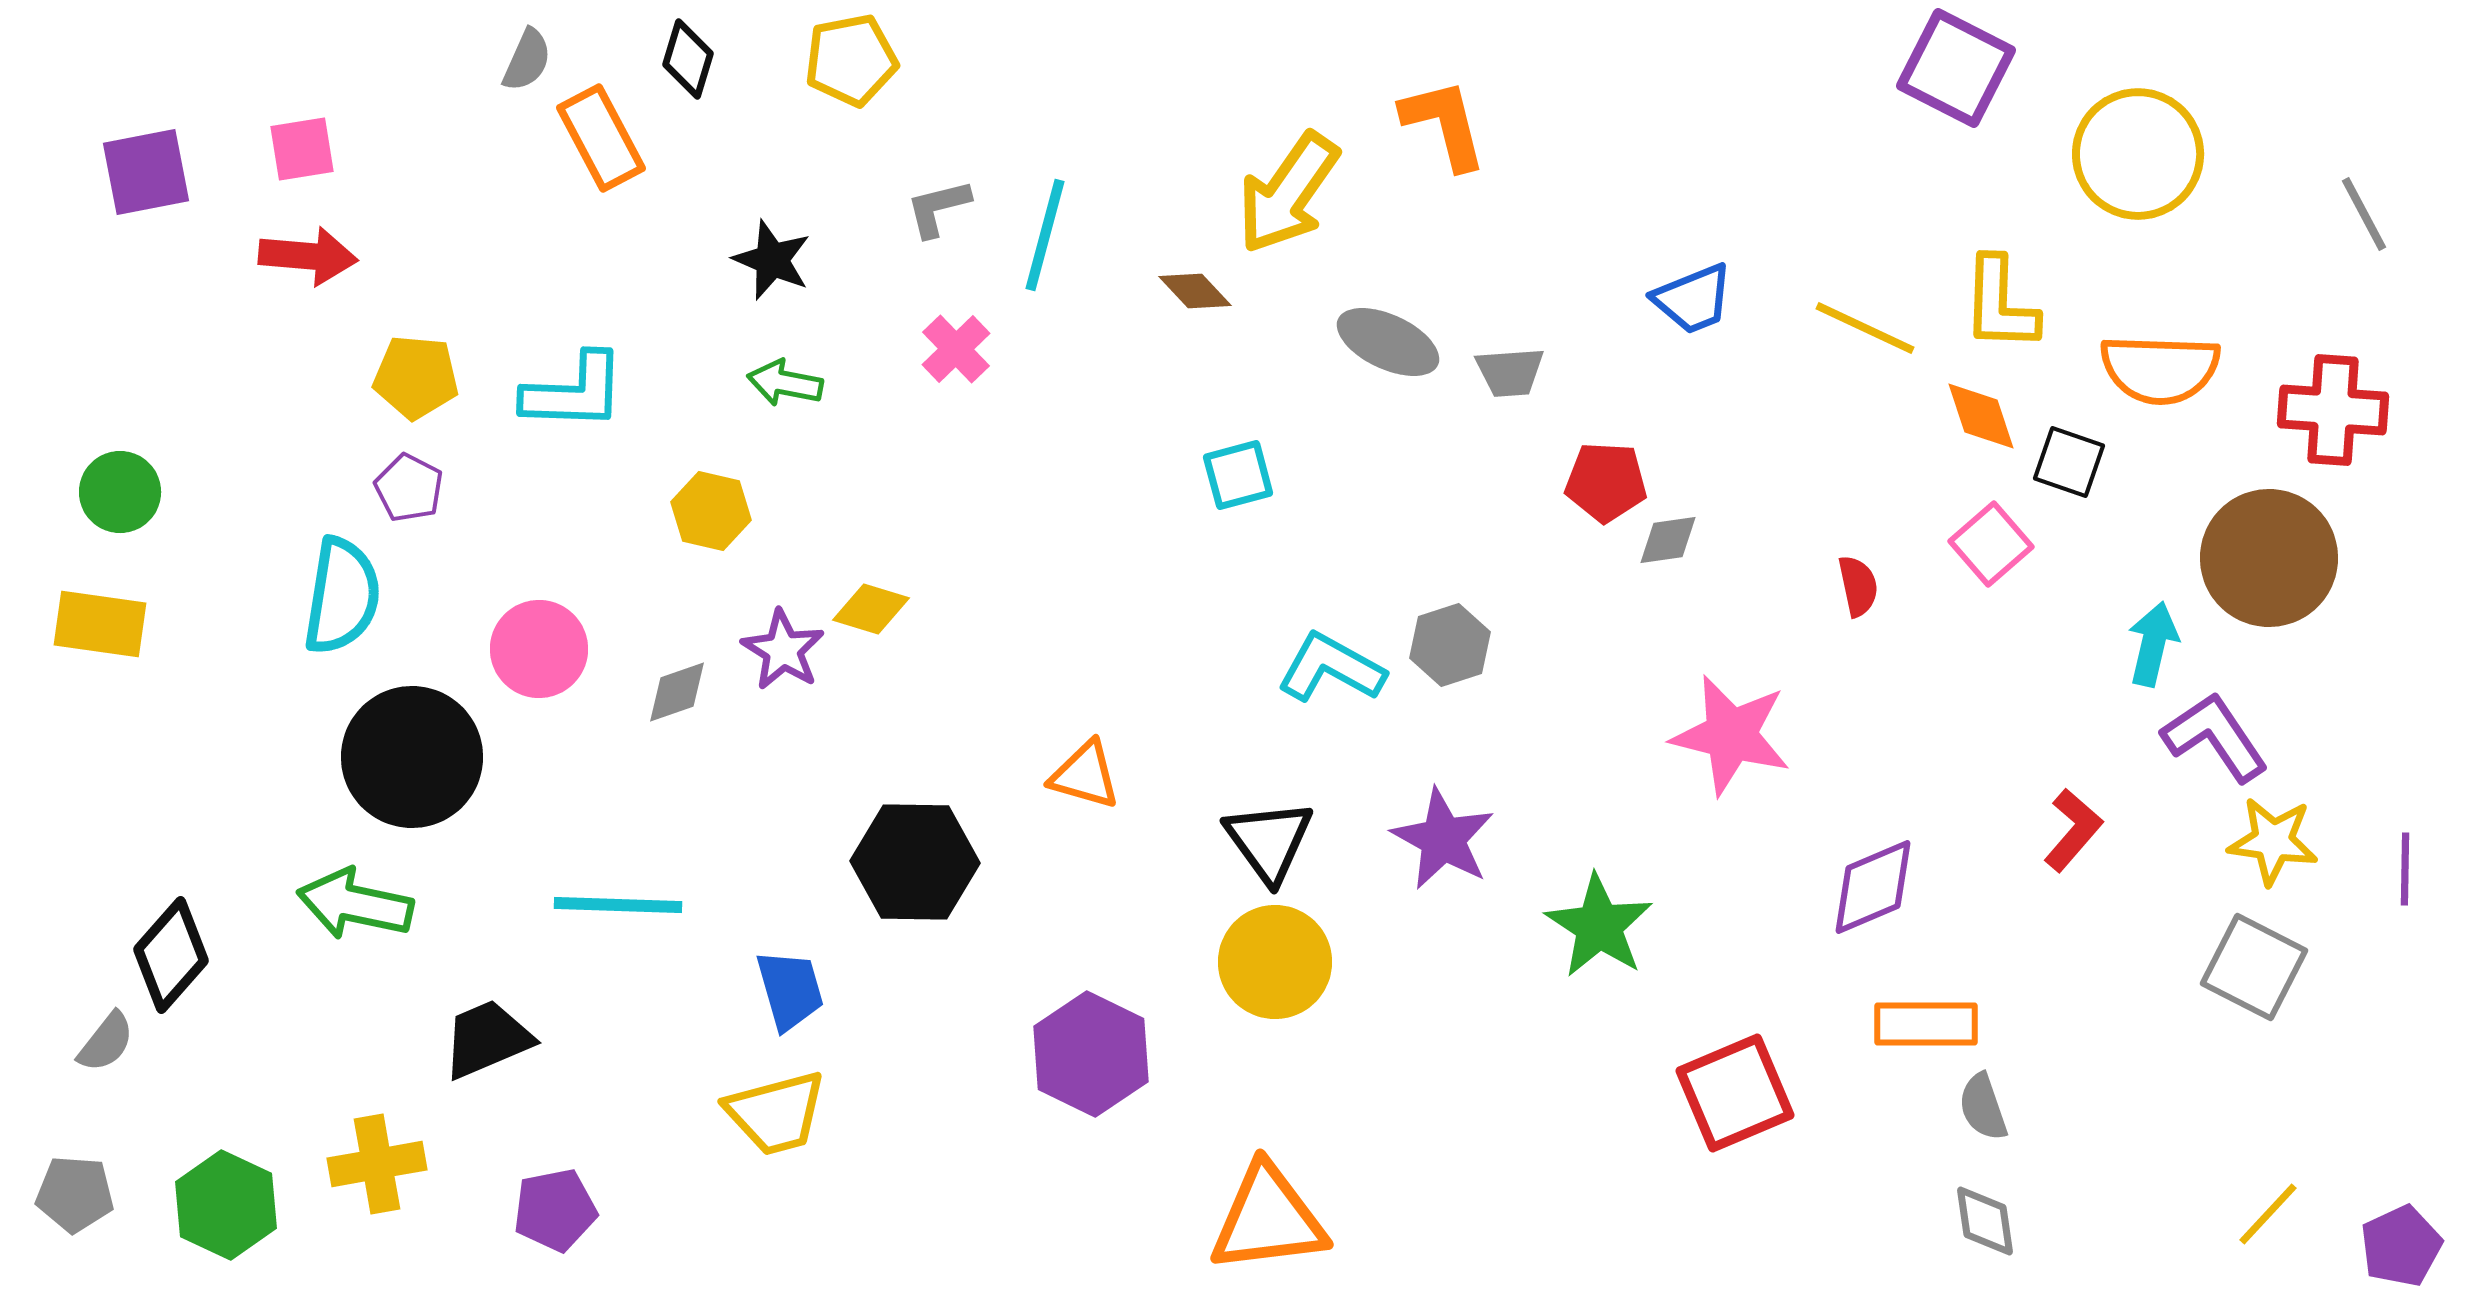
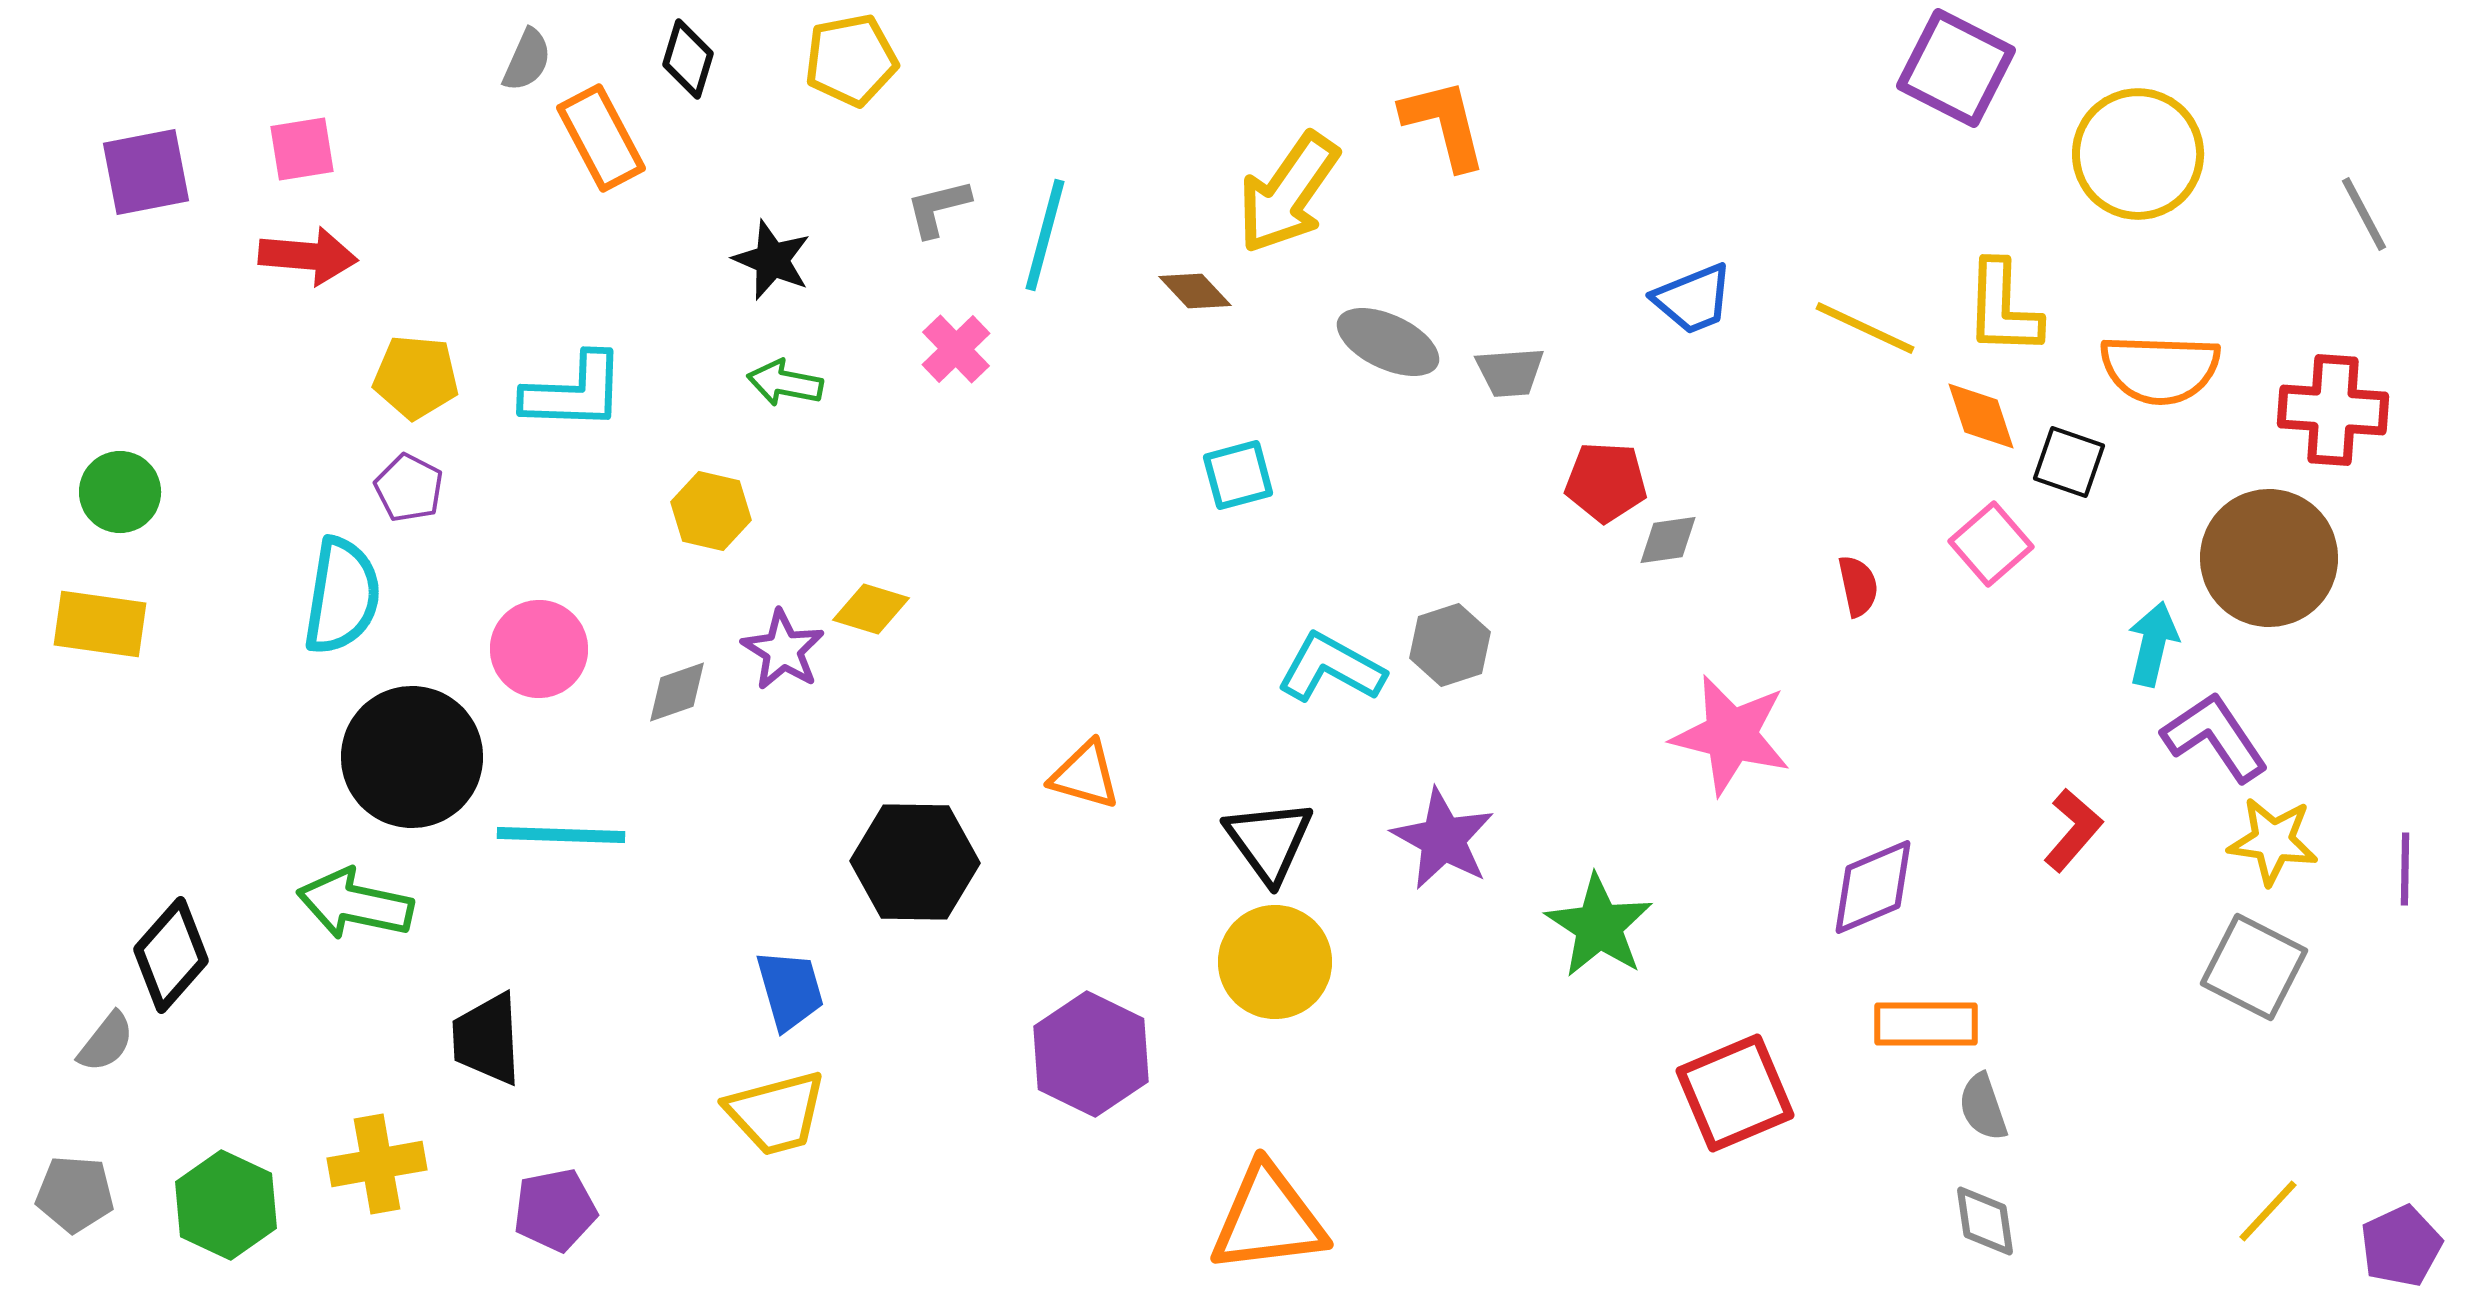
yellow L-shape at (2000, 304): moved 3 px right, 4 px down
cyan line at (618, 905): moved 57 px left, 70 px up
black trapezoid at (487, 1039): rotated 70 degrees counterclockwise
yellow line at (2268, 1214): moved 3 px up
